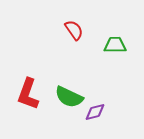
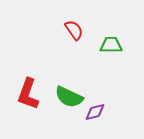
green trapezoid: moved 4 px left
